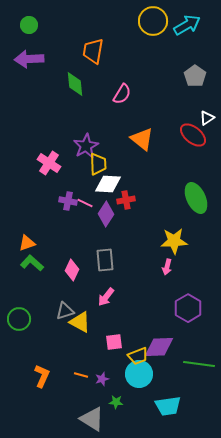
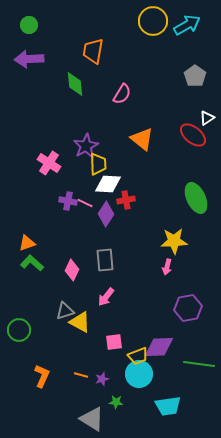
purple hexagon at (188, 308): rotated 20 degrees clockwise
green circle at (19, 319): moved 11 px down
